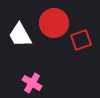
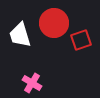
white trapezoid: rotated 12 degrees clockwise
